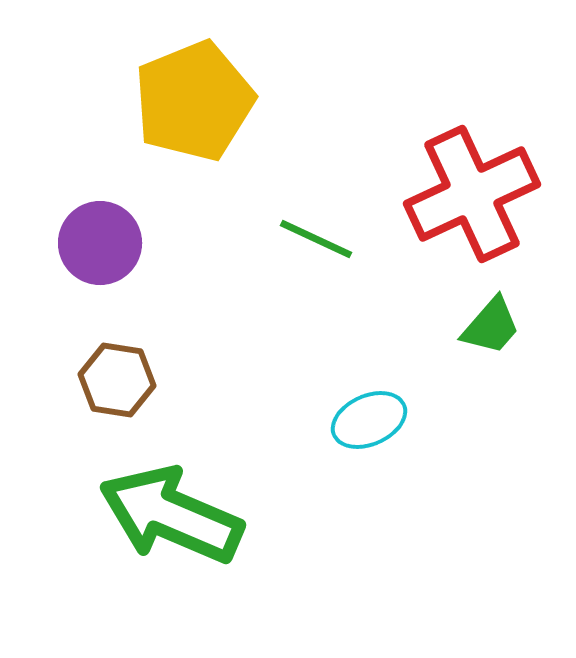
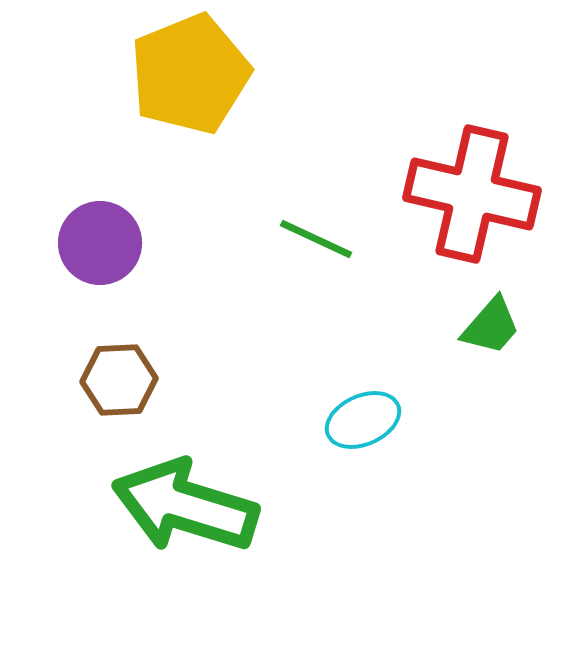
yellow pentagon: moved 4 px left, 27 px up
red cross: rotated 38 degrees clockwise
brown hexagon: moved 2 px right; rotated 12 degrees counterclockwise
cyan ellipse: moved 6 px left
green arrow: moved 14 px right, 9 px up; rotated 6 degrees counterclockwise
